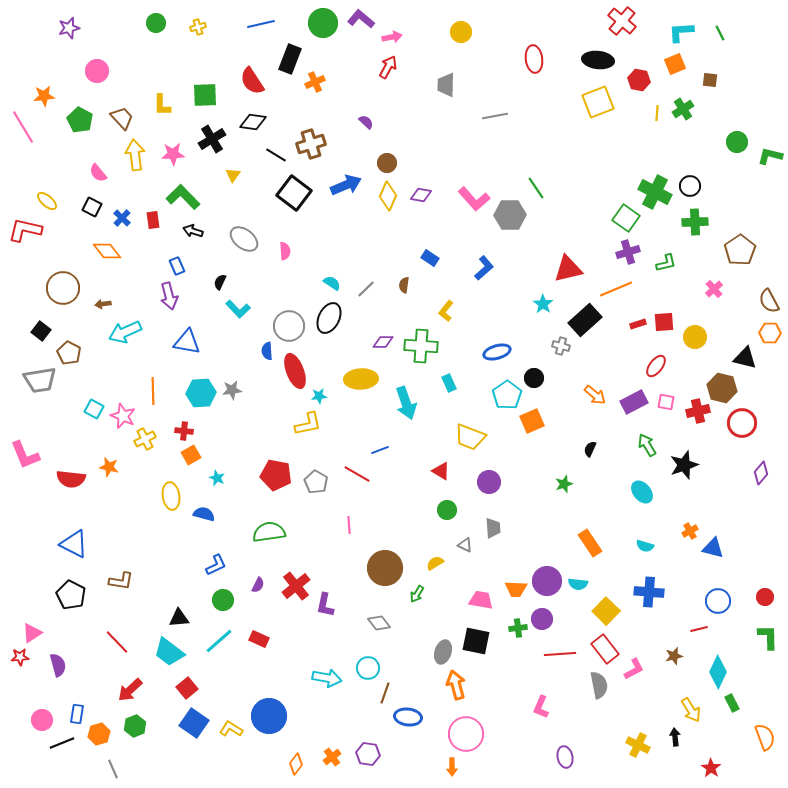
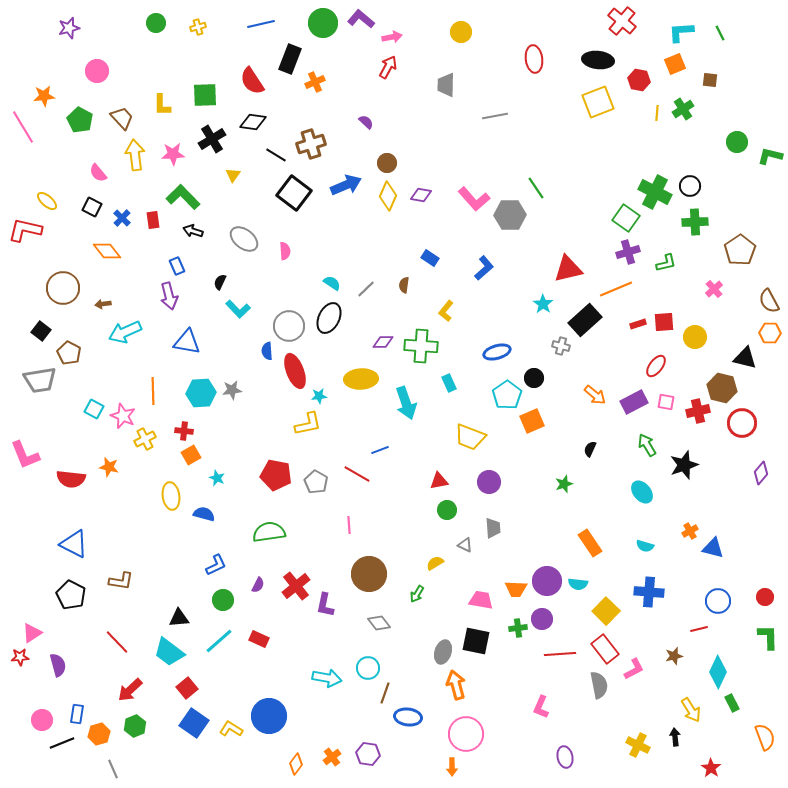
red triangle at (441, 471): moved 2 px left, 10 px down; rotated 42 degrees counterclockwise
brown circle at (385, 568): moved 16 px left, 6 px down
